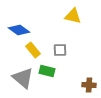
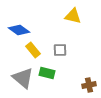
green rectangle: moved 2 px down
brown cross: rotated 16 degrees counterclockwise
